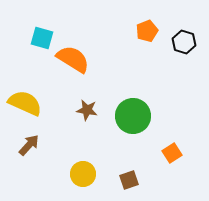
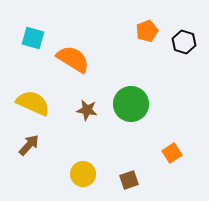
cyan square: moved 9 px left
yellow semicircle: moved 8 px right
green circle: moved 2 px left, 12 px up
